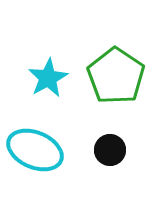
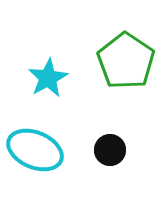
green pentagon: moved 10 px right, 15 px up
